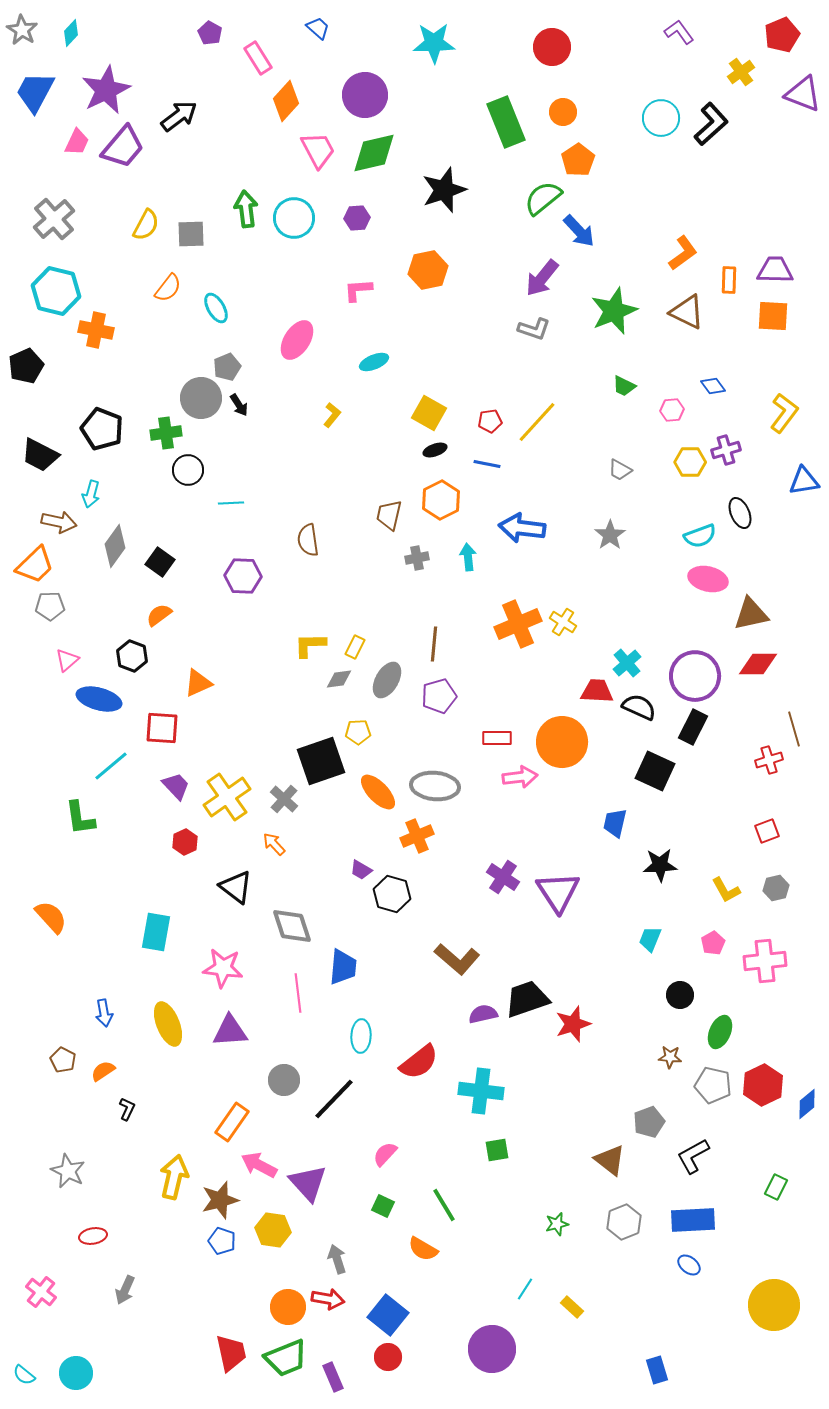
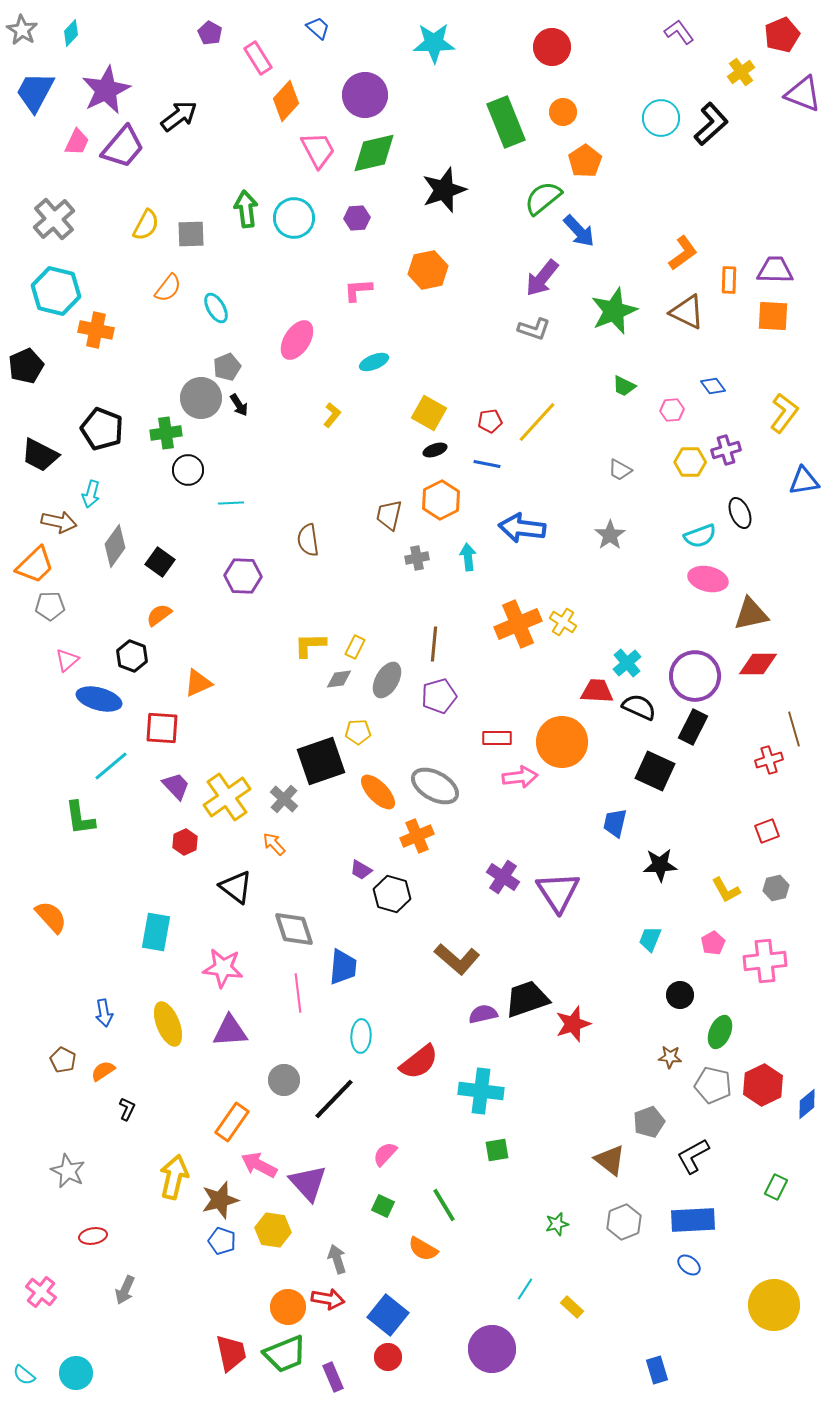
orange pentagon at (578, 160): moved 7 px right, 1 px down
gray ellipse at (435, 786): rotated 24 degrees clockwise
gray diamond at (292, 926): moved 2 px right, 3 px down
green trapezoid at (286, 1358): moved 1 px left, 4 px up
